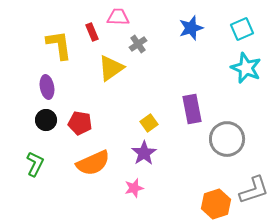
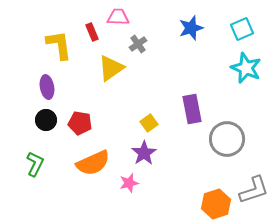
pink star: moved 5 px left, 5 px up
